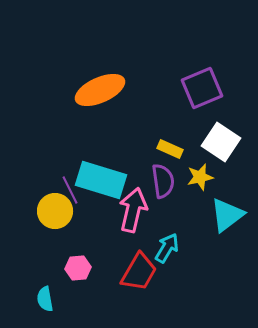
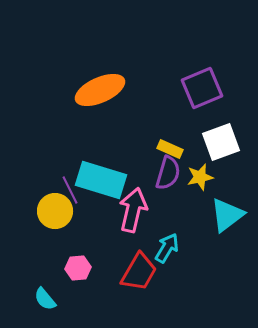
white square: rotated 36 degrees clockwise
purple semicircle: moved 5 px right, 8 px up; rotated 24 degrees clockwise
cyan semicircle: rotated 30 degrees counterclockwise
